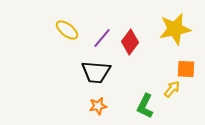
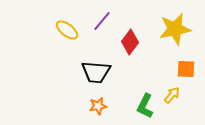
purple line: moved 17 px up
yellow arrow: moved 6 px down
